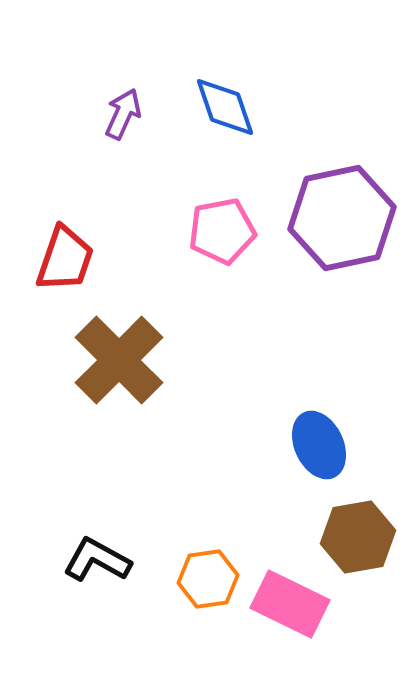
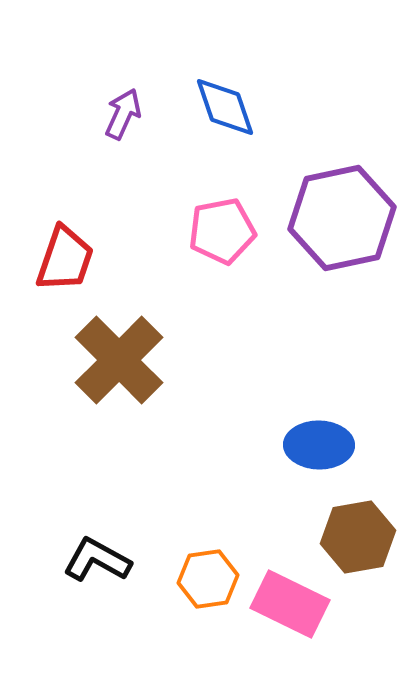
blue ellipse: rotated 64 degrees counterclockwise
